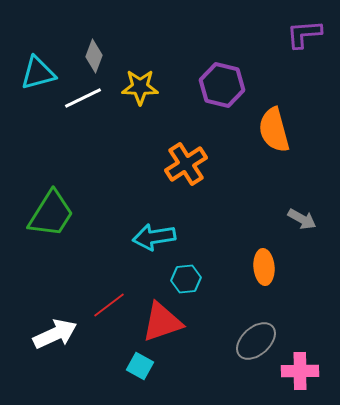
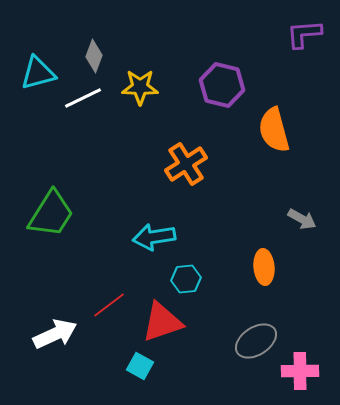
gray ellipse: rotated 9 degrees clockwise
